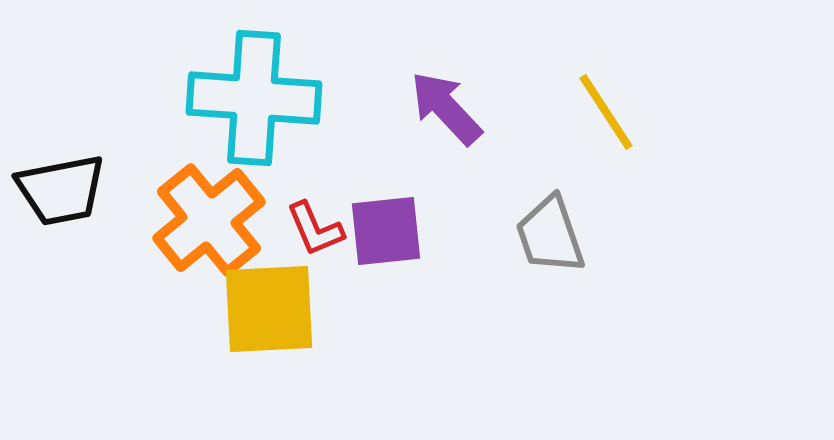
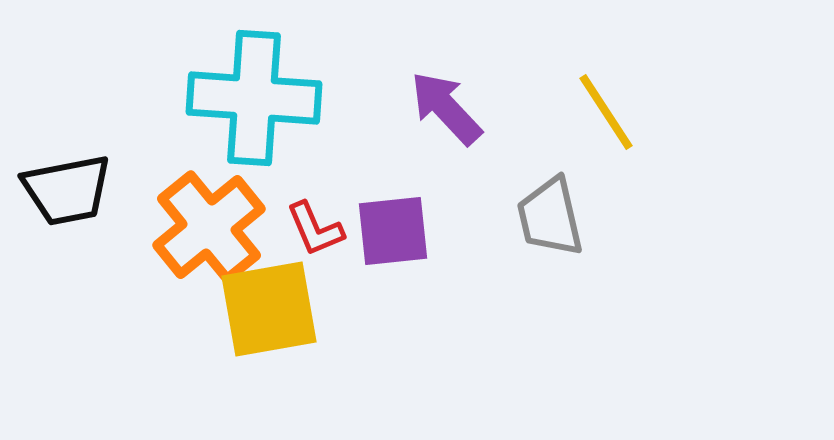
black trapezoid: moved 6 px right
orange cross: moved 7 px down
purple square: moved 7 px right
gray trapezoid: moved 18 px up; rotated 6 degrees clockwise
yellow square: rotated 7 degrees counterclockwise
